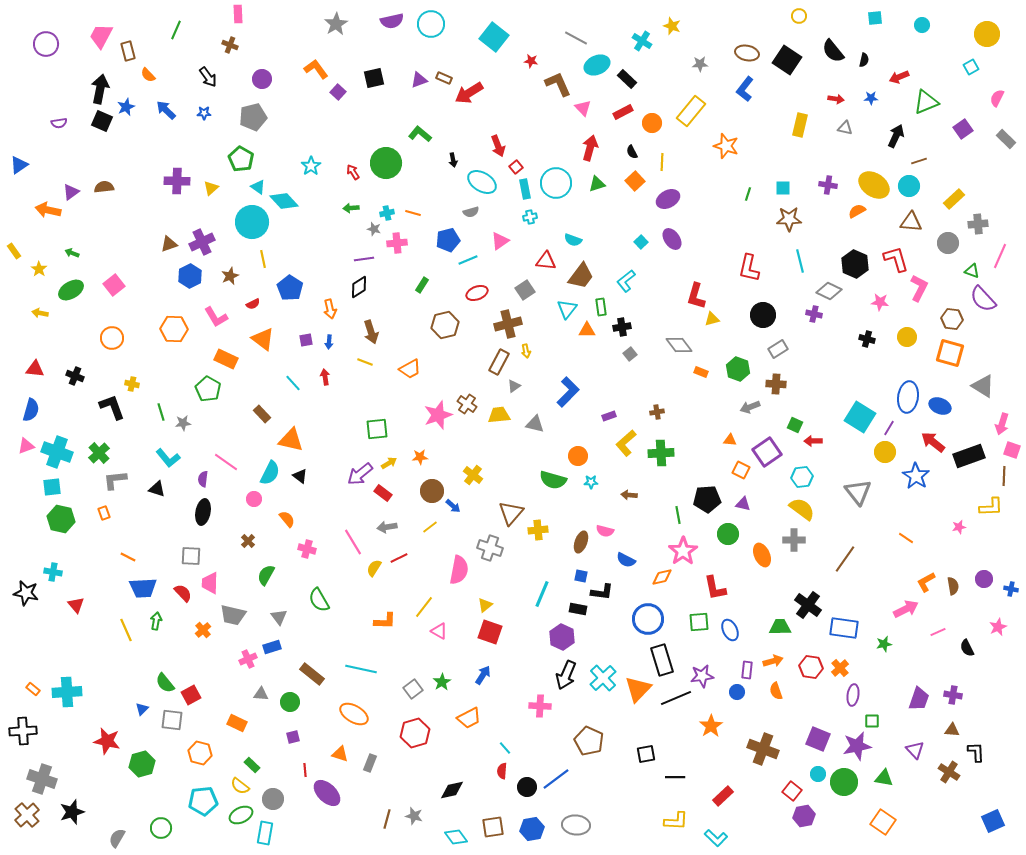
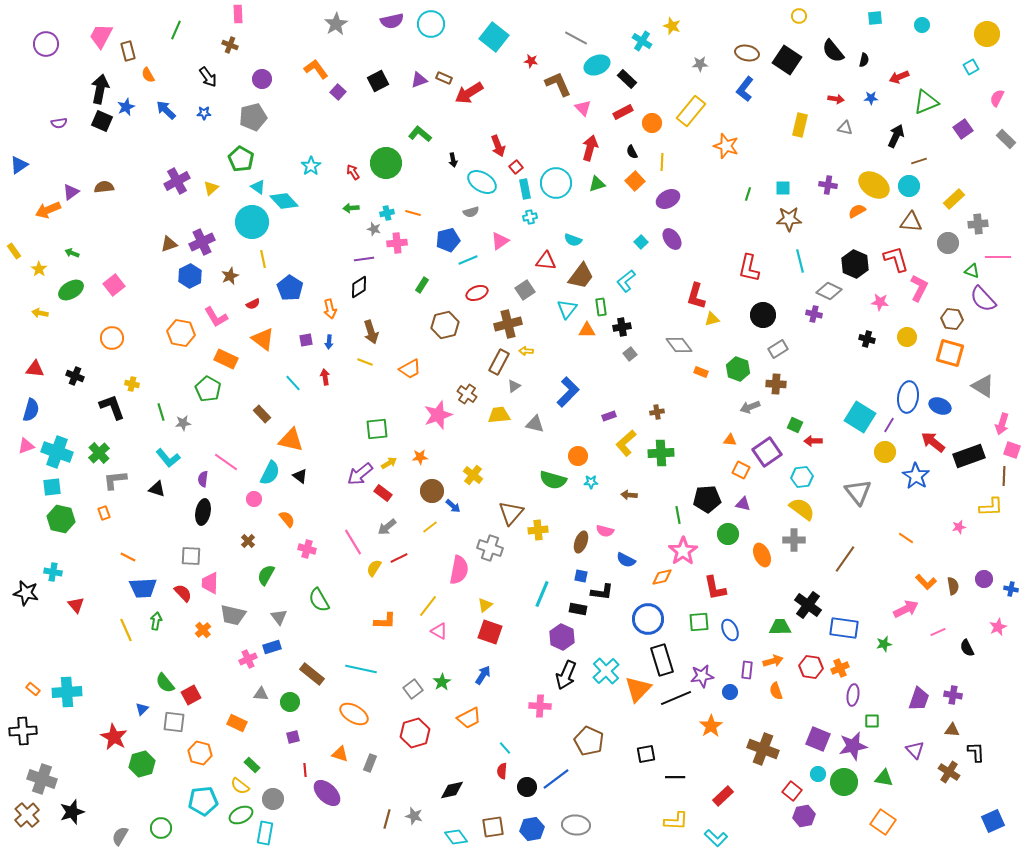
orange semicircle at (148, 75): rotated 14 degrees clockwise
black square at (374, 78): moved 4 px right, 3 px down; rotated 15 degrees counterclockwise
purple cross at (177, 181): rotated 30 degrees counterclockwise
orange arrow at (48, 210): rotated 35 degrees counterclockwise
pink line at (1000, 256): moved 2 px left, 1 px down; rotated 65 degrees clockwise
orange hexagon at (174, 329): moved 7 px right, 4 px down; rotated 8 degrees clockwise
yellow arrow at (526, 351): rotated 104 degrees clockwise
brown cross at (467, 404): moved 10 px up
purple line at (889, 428): moved 3 px up
gray arrow at (387, 527): rotated 30 degrees counterclockwise
orange L-shape at (926, 582): rotated 105 degrees counterclockwise
yellow line at (424, 607): moved 4 px right, 1 px up
orange cross at (840, 668): rotated 18 degrees clockwise
cyan cross at (603, 678): moved 3 px right, 7 px up
blue circle at (737, 692): moved 7 px left
gray square at (172, 720): moved 2 px right, 2 px down
red star at (107, 741): moved 7 px right, 4 px up; rotated 16 degrees clockwise
purple star at (857, 746): moved 4 px left
gray semicircle at (117, 838): moved 3 px right, 2 px up
